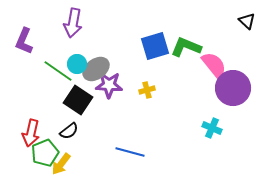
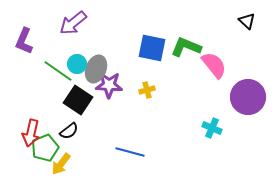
purple arrow: rotated 40 degrees clockwise
blue square: moved 3 px left, 2 px down; rotated 28 degrees clockwise
gray ellipse: rotated 32 degrees counterclockwise
purple circle: moved 15 px right, 9 px down
green pentagon: moved 5 px up
